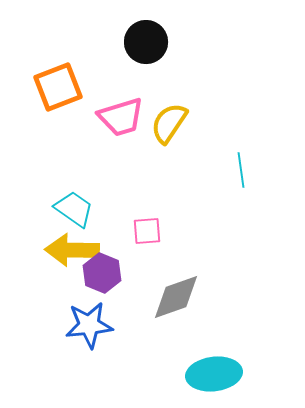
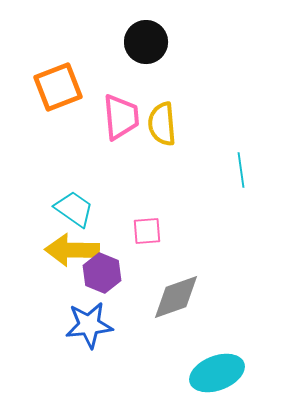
pink trapezoid: rotated 78 degrees counterclockwise
yellow semicircle: moved 7 px left, 1 px down; rotated 39 degrees counterclockwise
cyan ellipse: moved 3 px right, 1 px up; rotated 14 degrees counterclockwise
